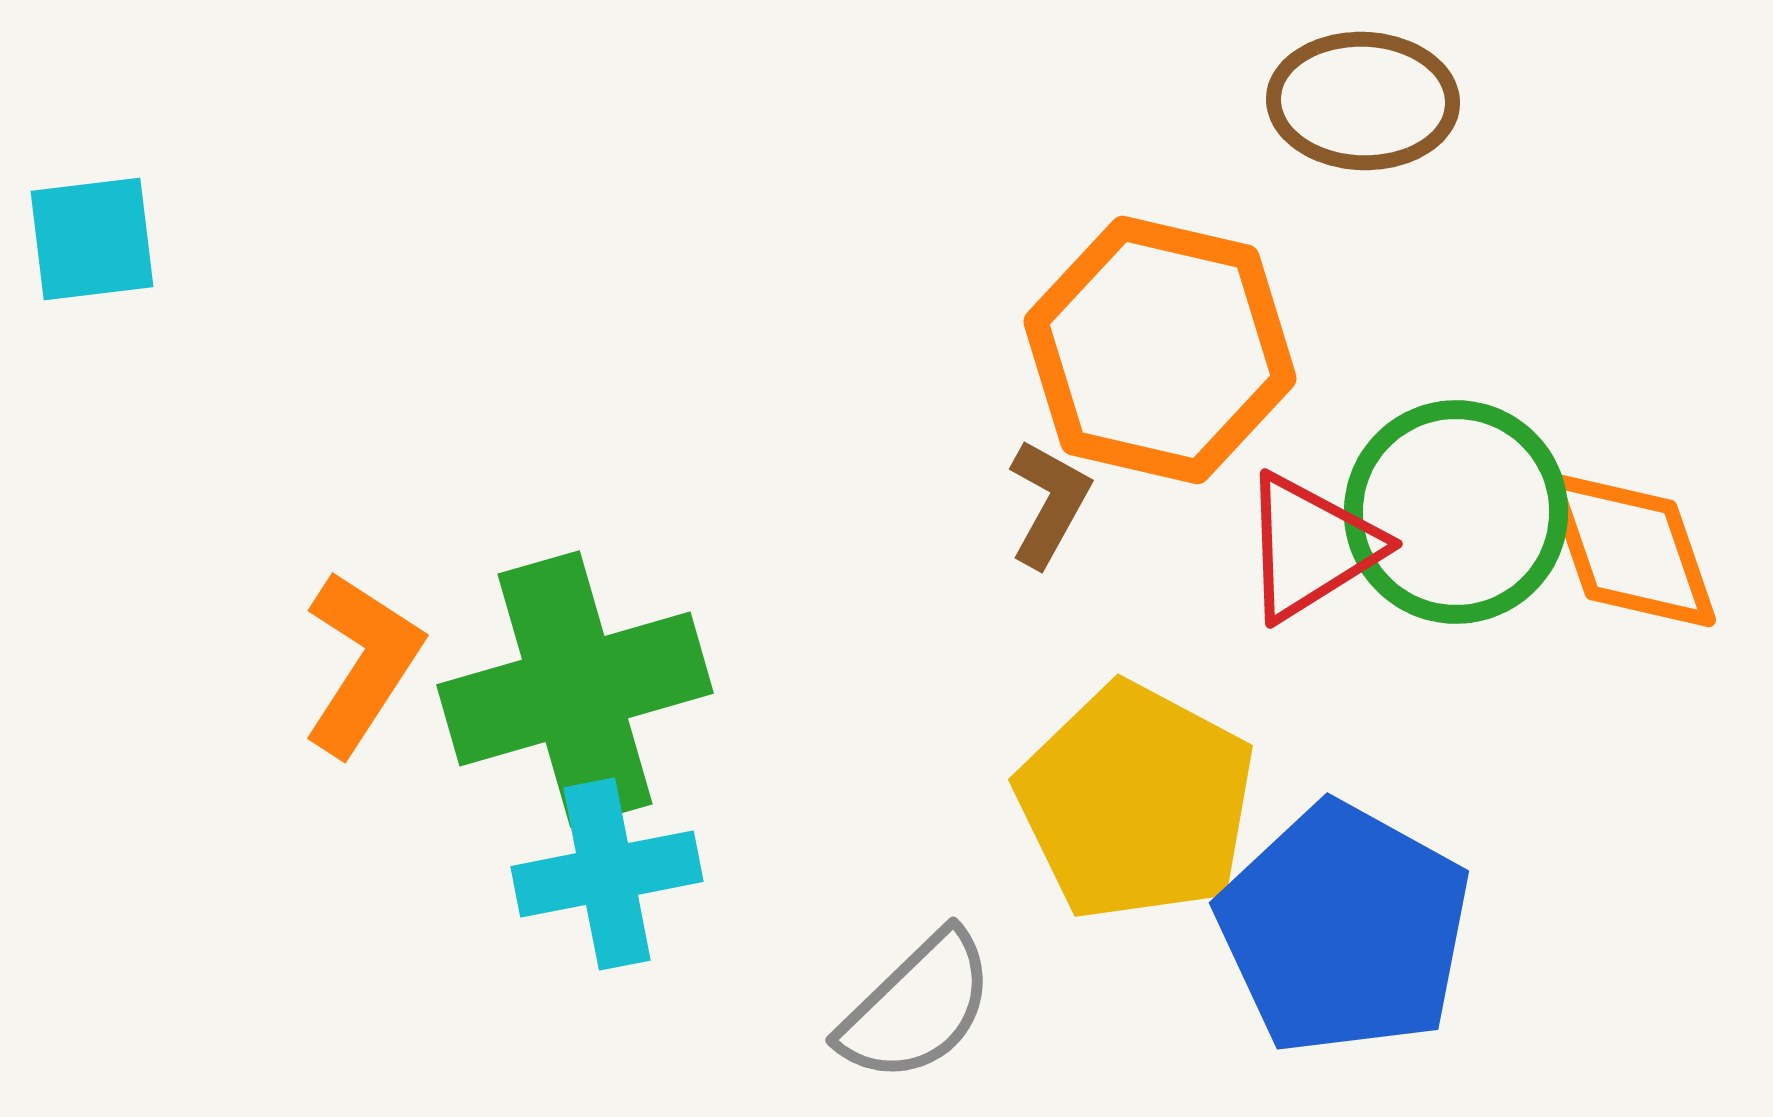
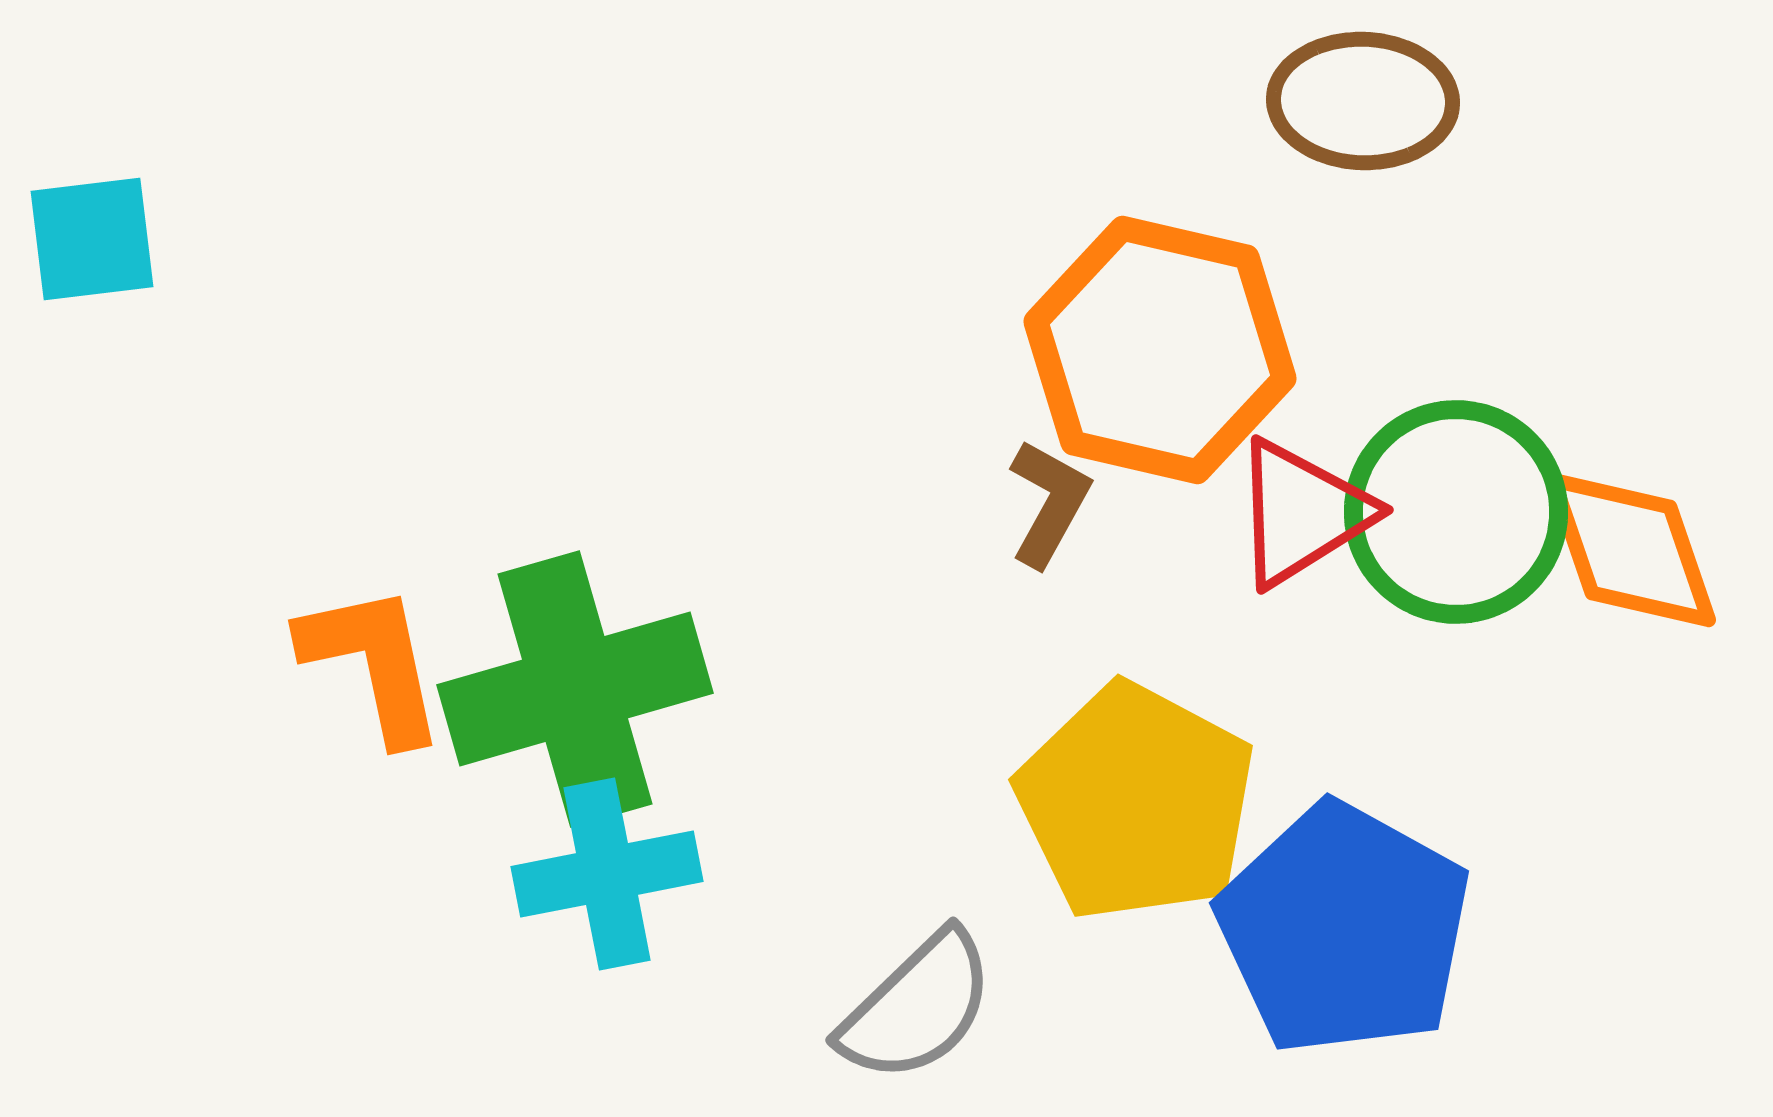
red triangle: moved 9 px left, 34 px up
orange L-shape: moved 11 px right; rotated 45 degrees counterclockwise
